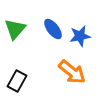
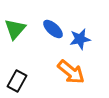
blue ellipse: rotated 10 degrees counterclockwise
blue star: moved 3 px down
orange arrow: moved 1 px left
